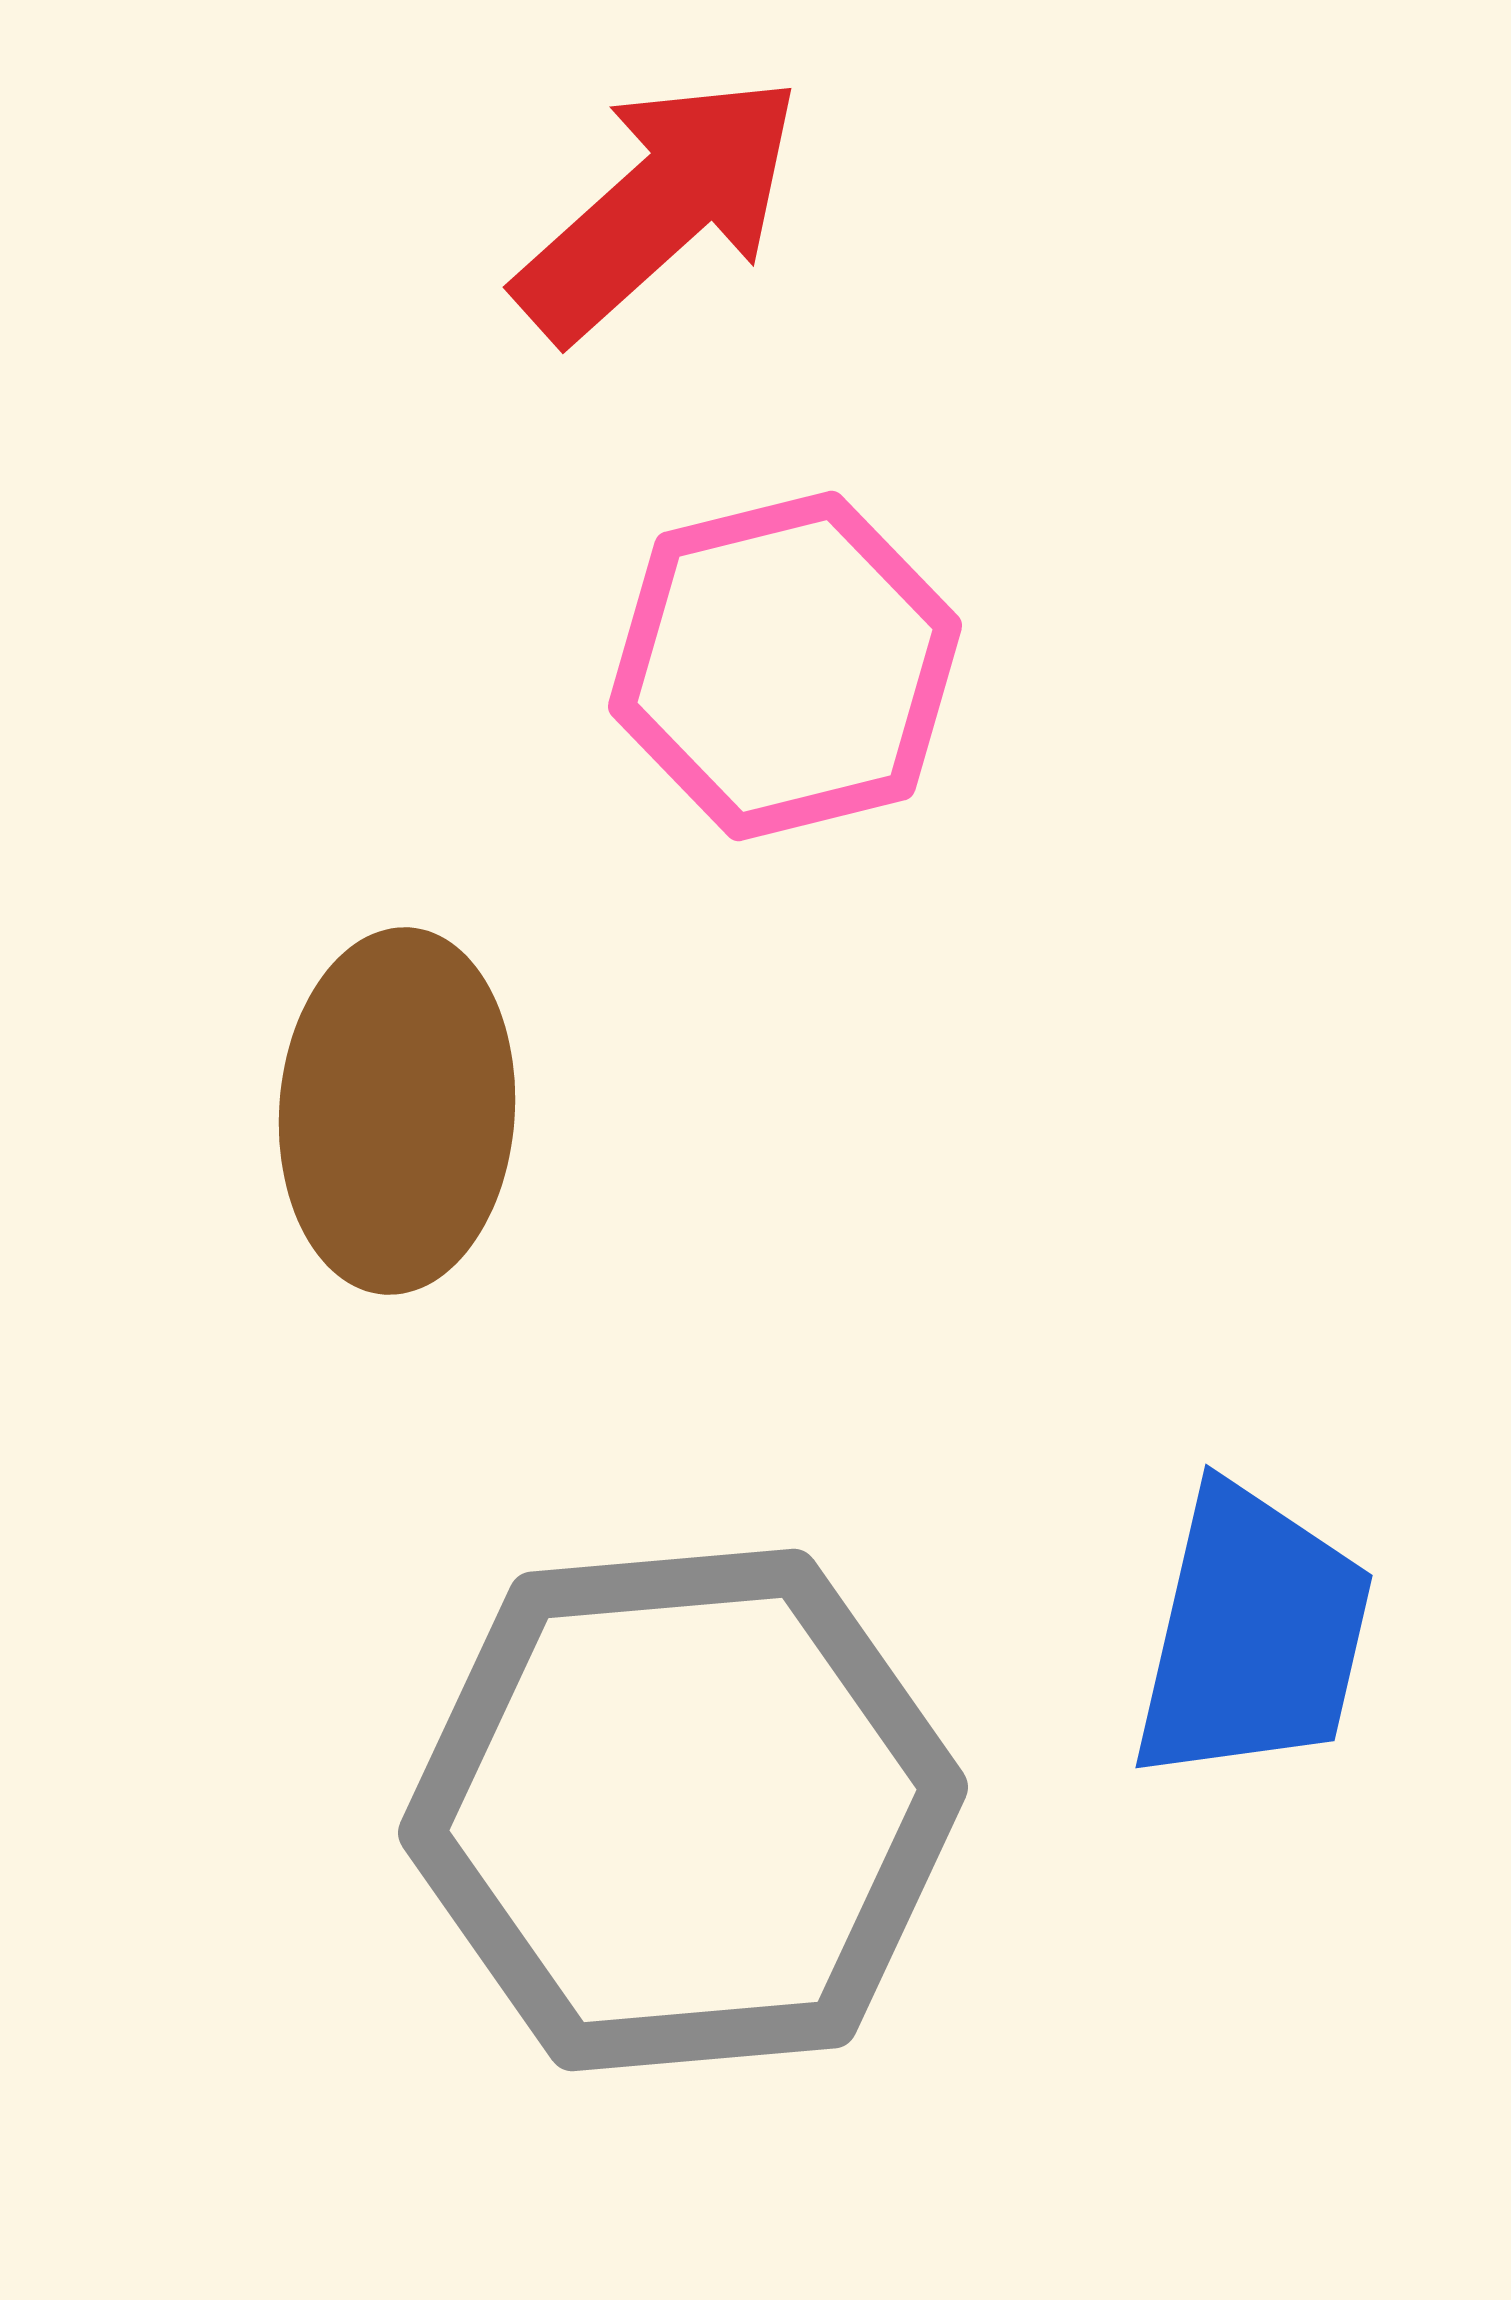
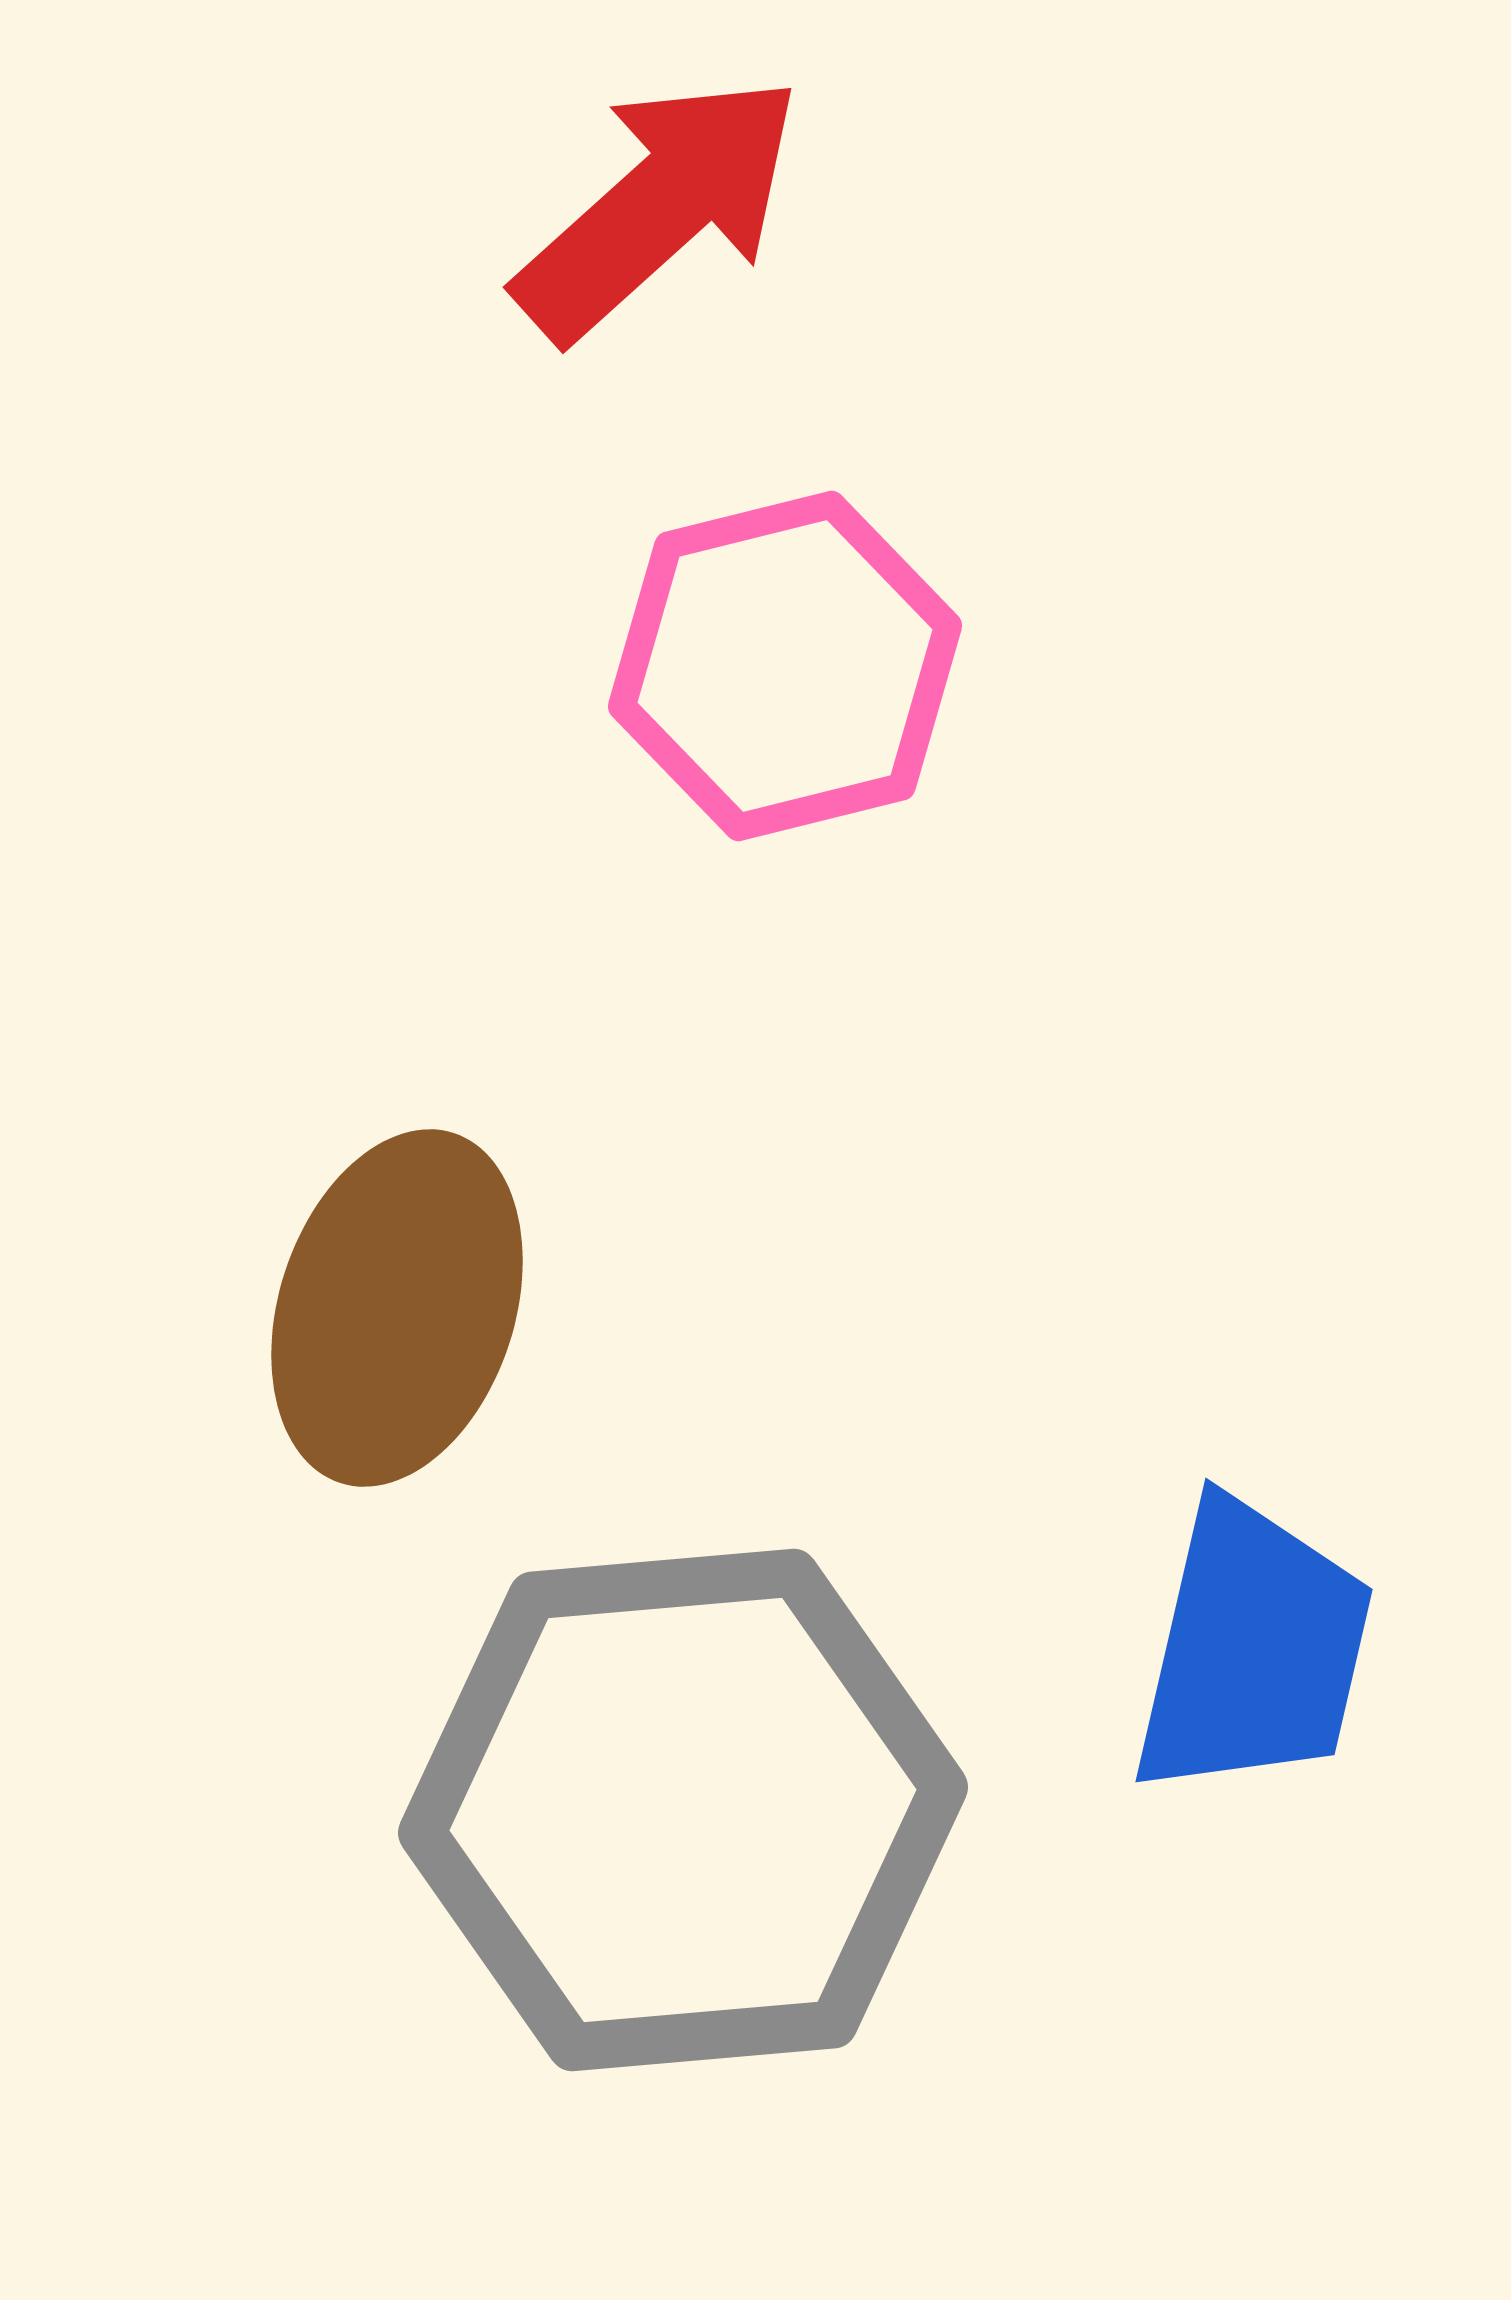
brown ellipse: moved 197 px down; rotated 14 degrees clockwise
blue trapezoid: moved 14 px down
